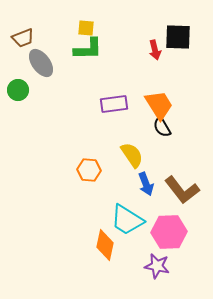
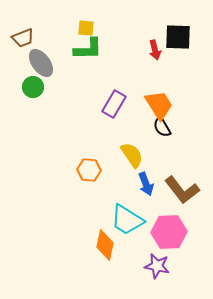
green circle: moved 15 px right, 3 px up
purple rectangle: rotated 52 degrees counterclockwise
